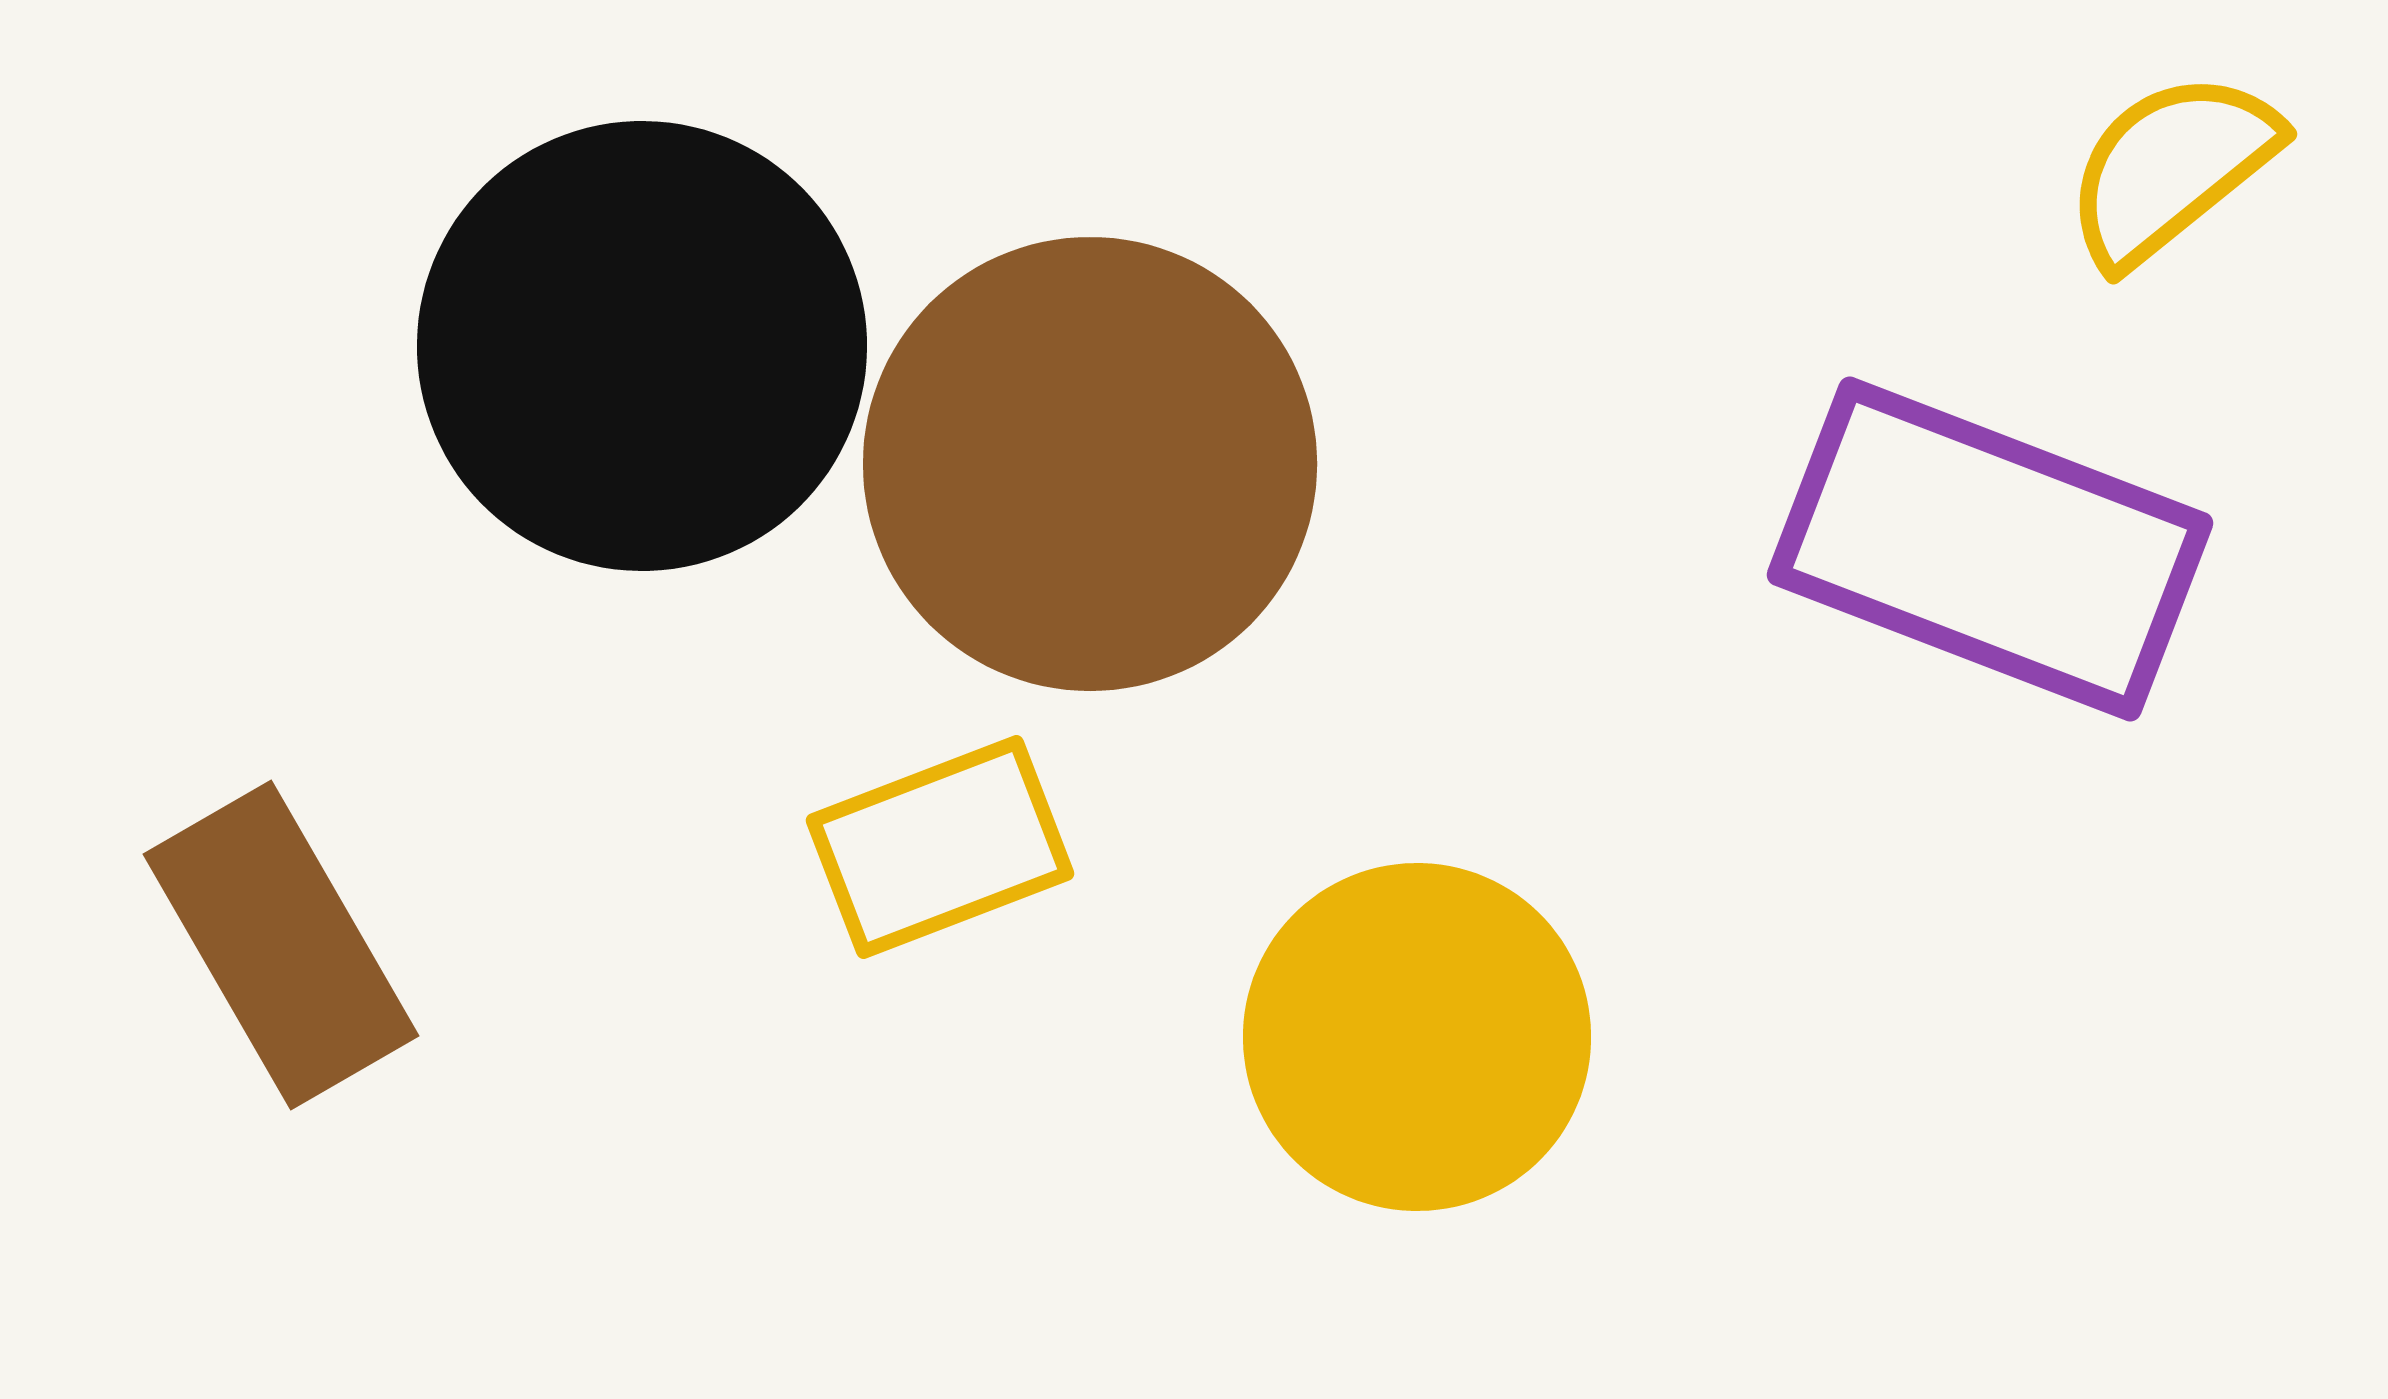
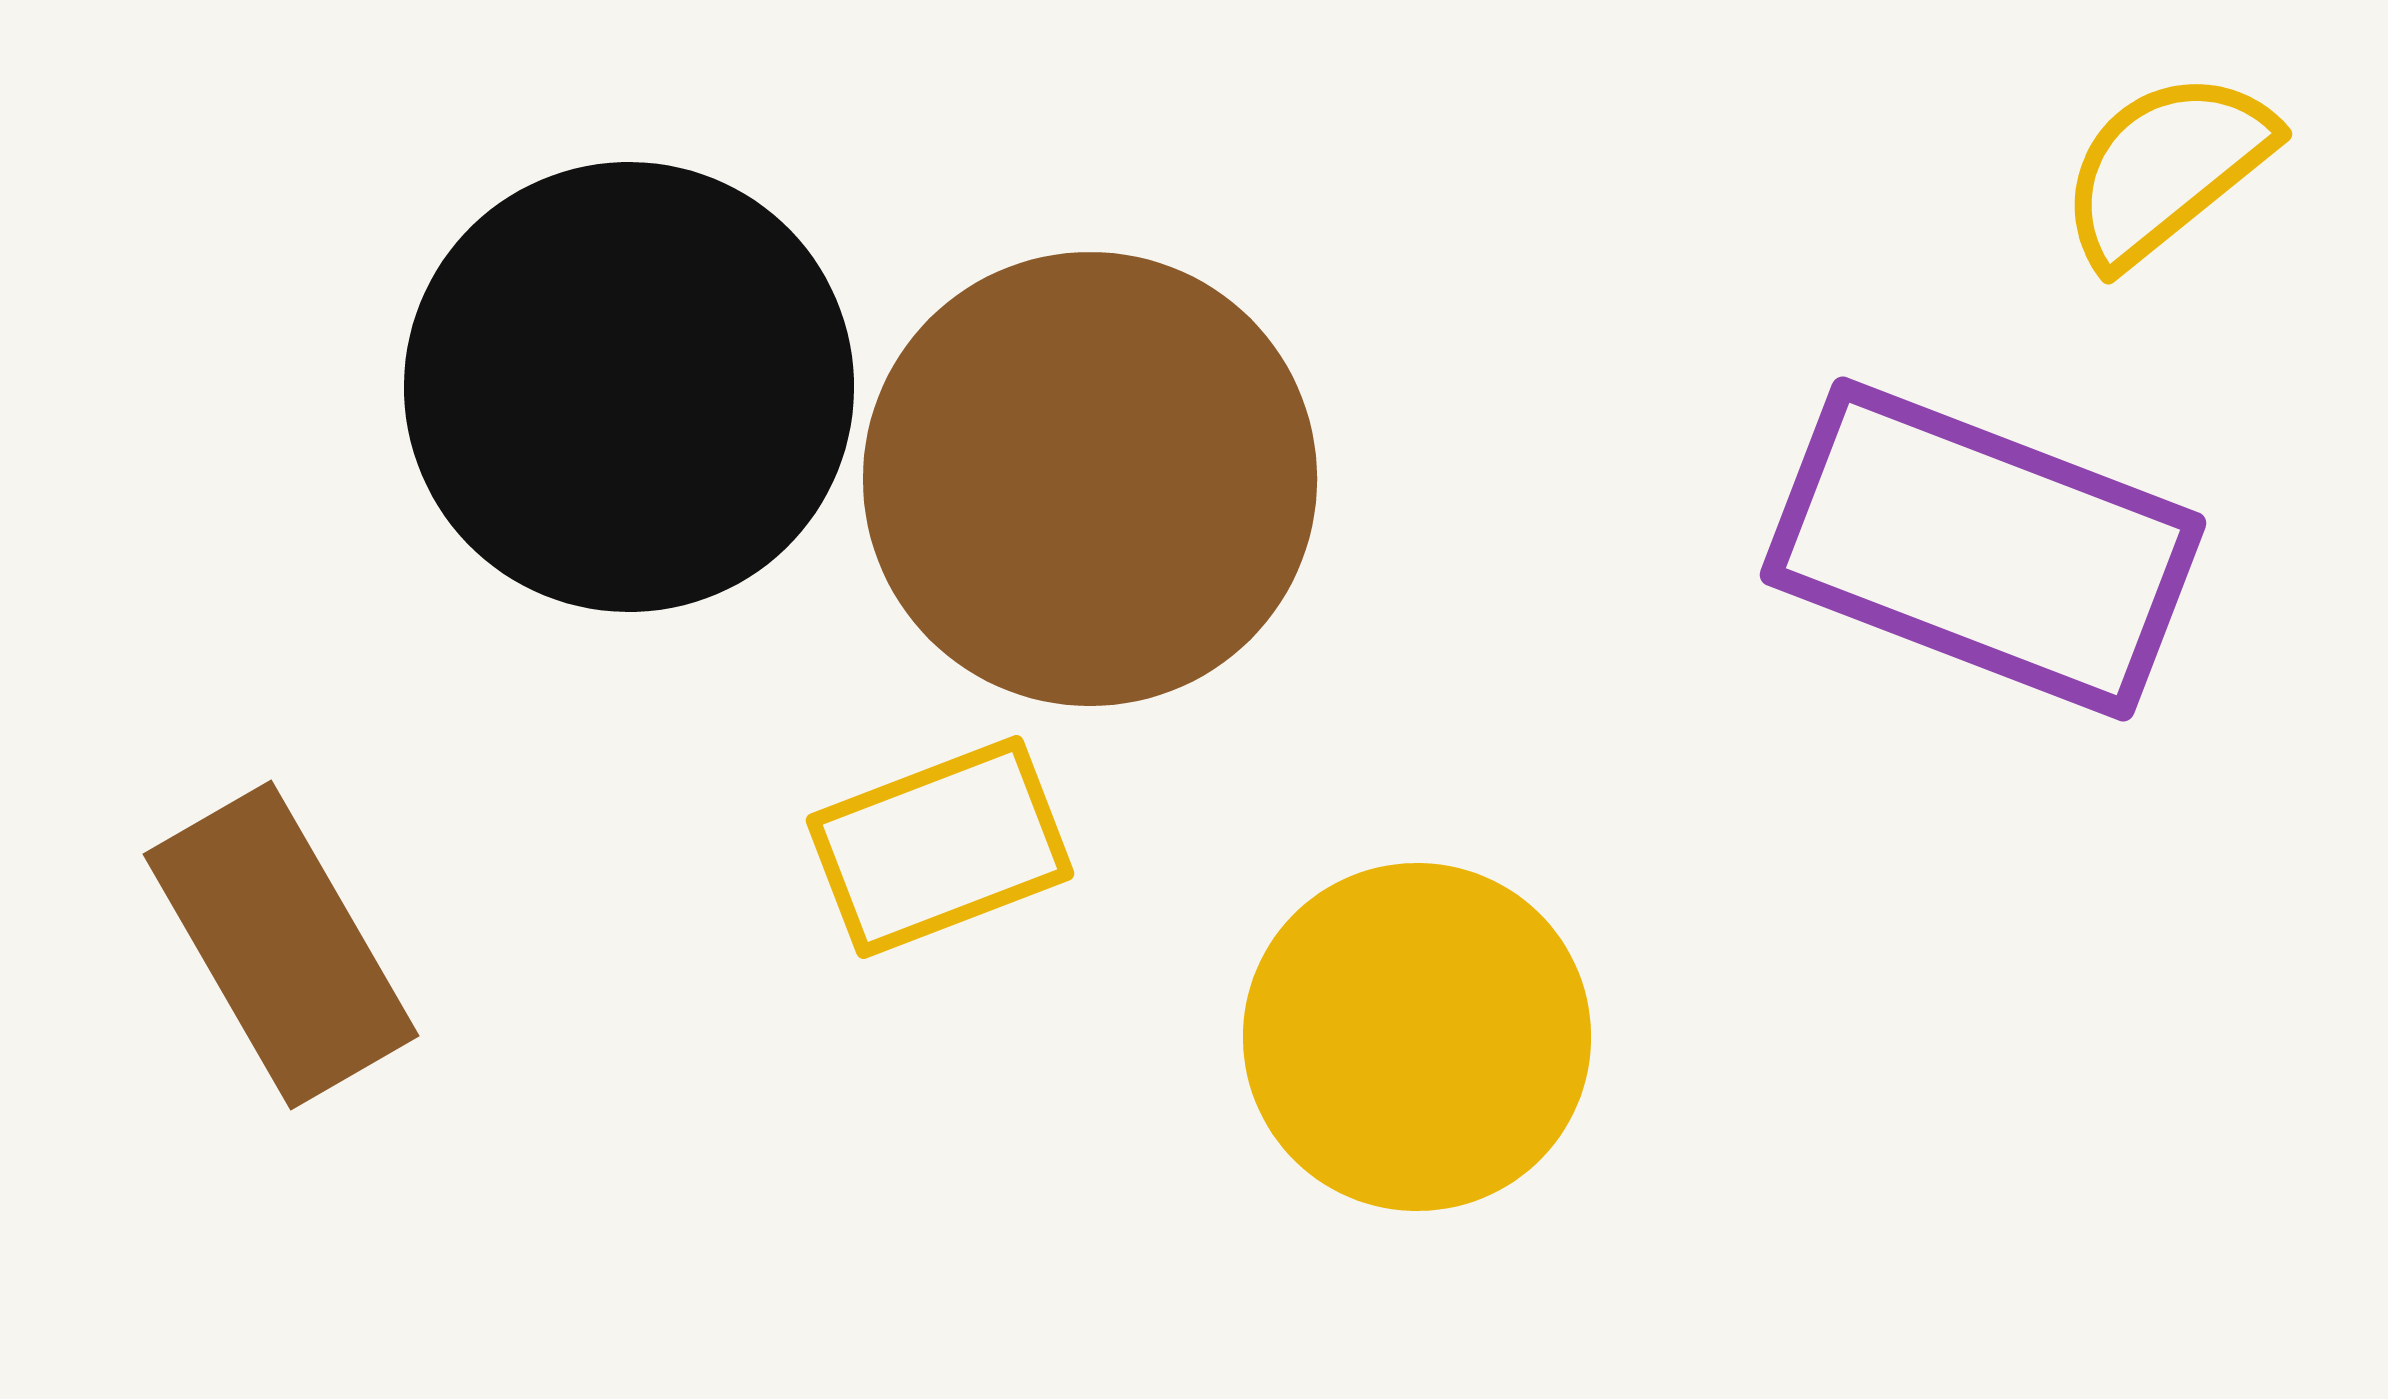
yellow semicircle: moved 5 px left
black circle: moved 13 px left, 41 px down
brown circle: moved 15 px down
purple rectangle: moved 7 px left
